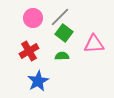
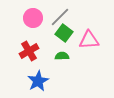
pink triangle: moved 5 px left, 4 px up
